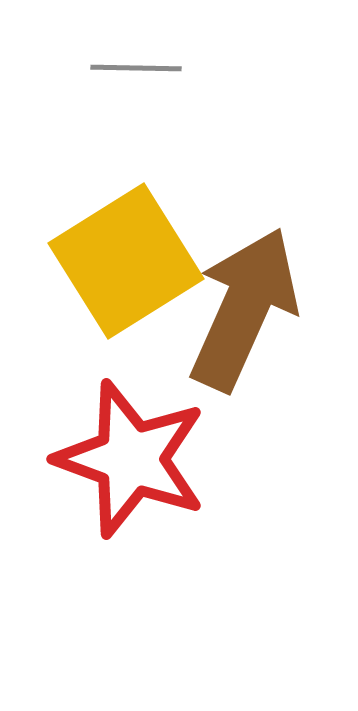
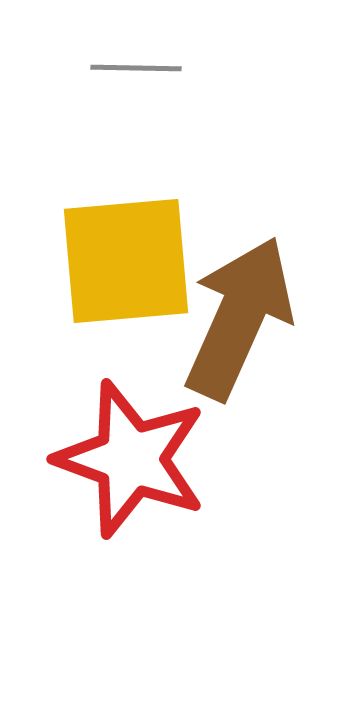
yellow square: rotated 27 degrees clockwise
brown arrow: moved 5 px left, 9 px down
